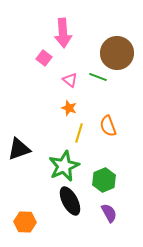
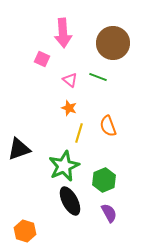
brown circle: moved 4 px left, 10 px up
pink square: moved 2 px left, 1 px down; rotated 14 degrees counterclockwise
orange hexagon: moved 9 px down; rotated 15 degrees clockwise
